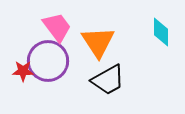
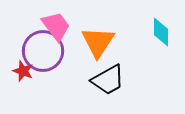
pink trapezoid: moved 1 px left, 1 px up
orange triangle: rotated 6 degrees clockwise
purple circle: moved 5 px left, 10 px up
red star: rotated 20 degrees clockwise
